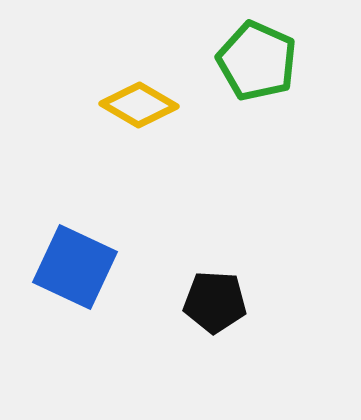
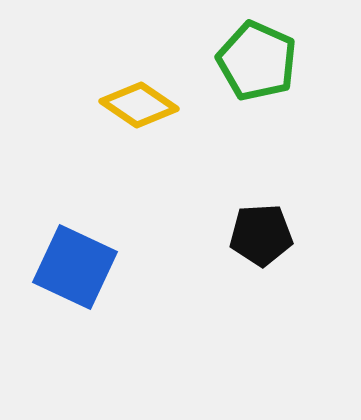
yellow diamond: rotated 4 degrees clockwise
black pentagon: moved 46 px right, 67 px up; rotated 6 degrees counterclockwise
